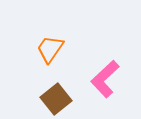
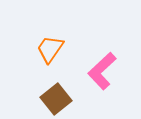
pink L-shape: moved 3 px left, 8 px up
